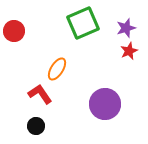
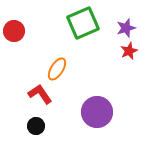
purple circle: moved 8 px left, 8 px down
